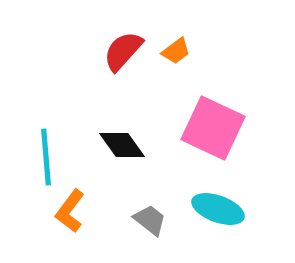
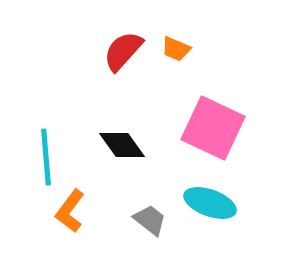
orange trapezoid: moved 2 px up; rotated 60 degrees clockwise
cyan ellipse: moved 8 px left, 6 px up
